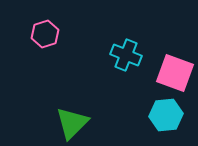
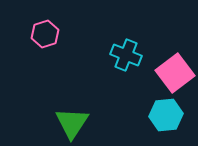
pink square: rotated 33 degrees clockwise
green triangle: rotated 12 degrees counterclockwise
